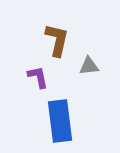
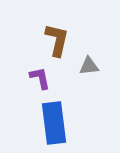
purple L-shape: moved 2 px right, 1 px down
blue rectangle: moved 6 px left, 2 px down
